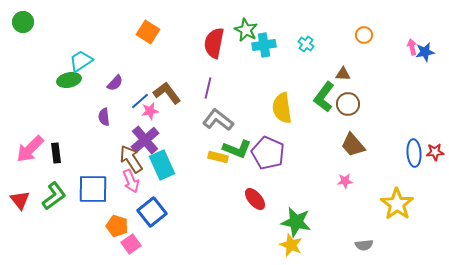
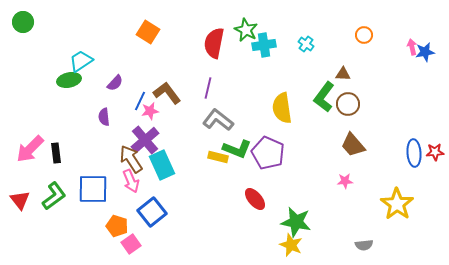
blue line at (140, 101): rotated 24 degrees counterclockwise
